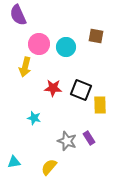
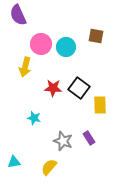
pink circle: moved 2 px right
black square: moved 2 px left, 2 px up; rotated 15 degrees clockwise
gray star: moved 4 px left
